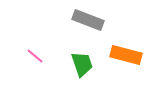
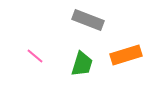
orange rectangle: rotated 32 degrees counterclockwise
green trapezoid: rotated 36 degrees clockwise
